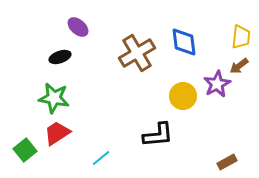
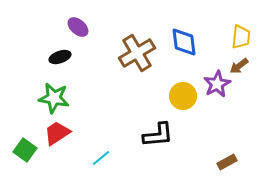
green square: rotated 15 degrees counterclockwise
